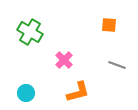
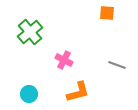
orange square: moved 2 px left, 12 px up
green cross: rotated 20 degrees clockwise
pink cross: rotated 18 degrees counterclockwise
cyan circle: moved 3 px right, 1 px down
